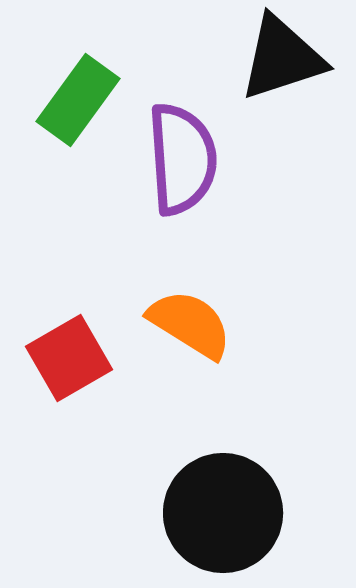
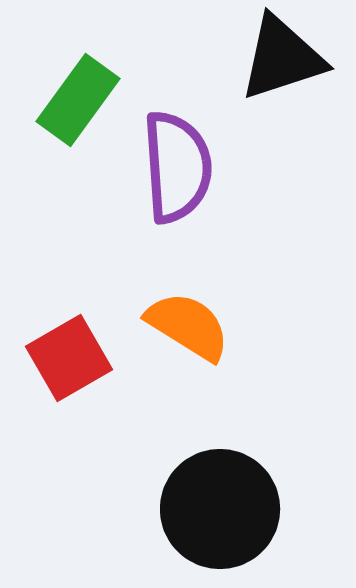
purple semicircle: moved 5 px left, 8 px down
orange semicircle: moved 2 px left, 2 px down
black circle: moved 3 px left, 4 px up
